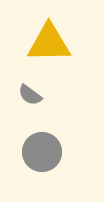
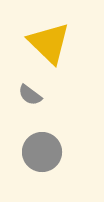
yellow triangle: rotated 45 degrees clockwise
